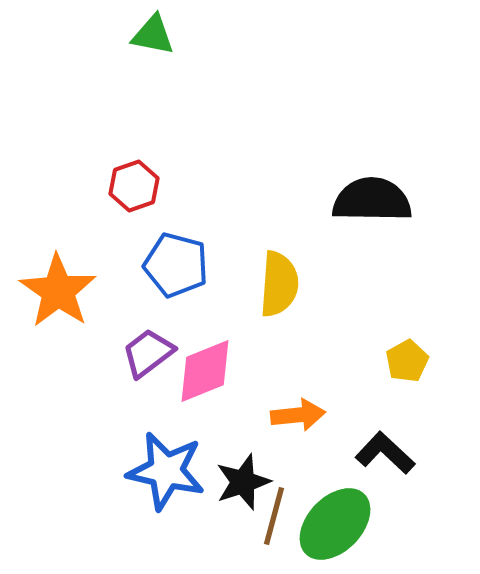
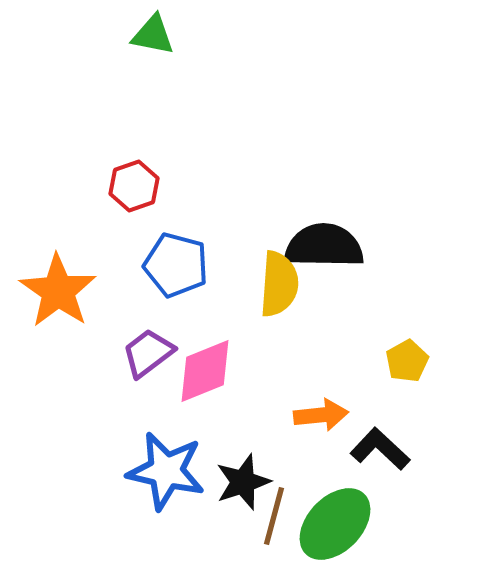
black semicircle: moved 48 px left, 46 px down
orange arrow: moved 23 px right
black L-shape: moved 5 px left, 4 px up
